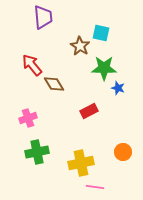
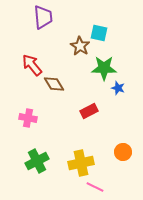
cyan square: moved 2 px left
pink cross: rotated 30 degrees clockwise
green cross: moved 9 px down; rotated 15 degrees counterclockwise
pink line: rotated 18 degrees clockwise
